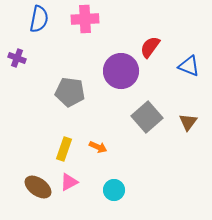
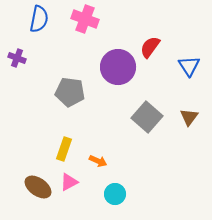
pink cross: rotated 24 degrees clockwise
blue triangle: rotated 35 degrees clockwise
purple circle: moved 3 px left, 4 px up
gray square: rotated 8 degrees counterclockwise
brown triangle: moved 1 px right, 5 px up
orange arrow: moved 14 px down
cyan circle: moved 1 px right, 4 px down
